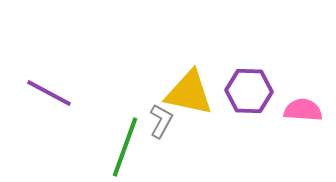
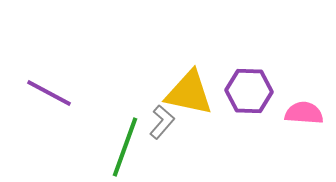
pink semicircle: moved 1 px right, 3 px down
gray L-shape: moved 1 px right, 1 px down; rotated 12 degrees clockwise
